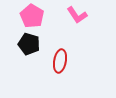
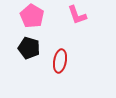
pink L-shape: rotated 15 degrees clockwise
black pentagon: moved 4 px down
